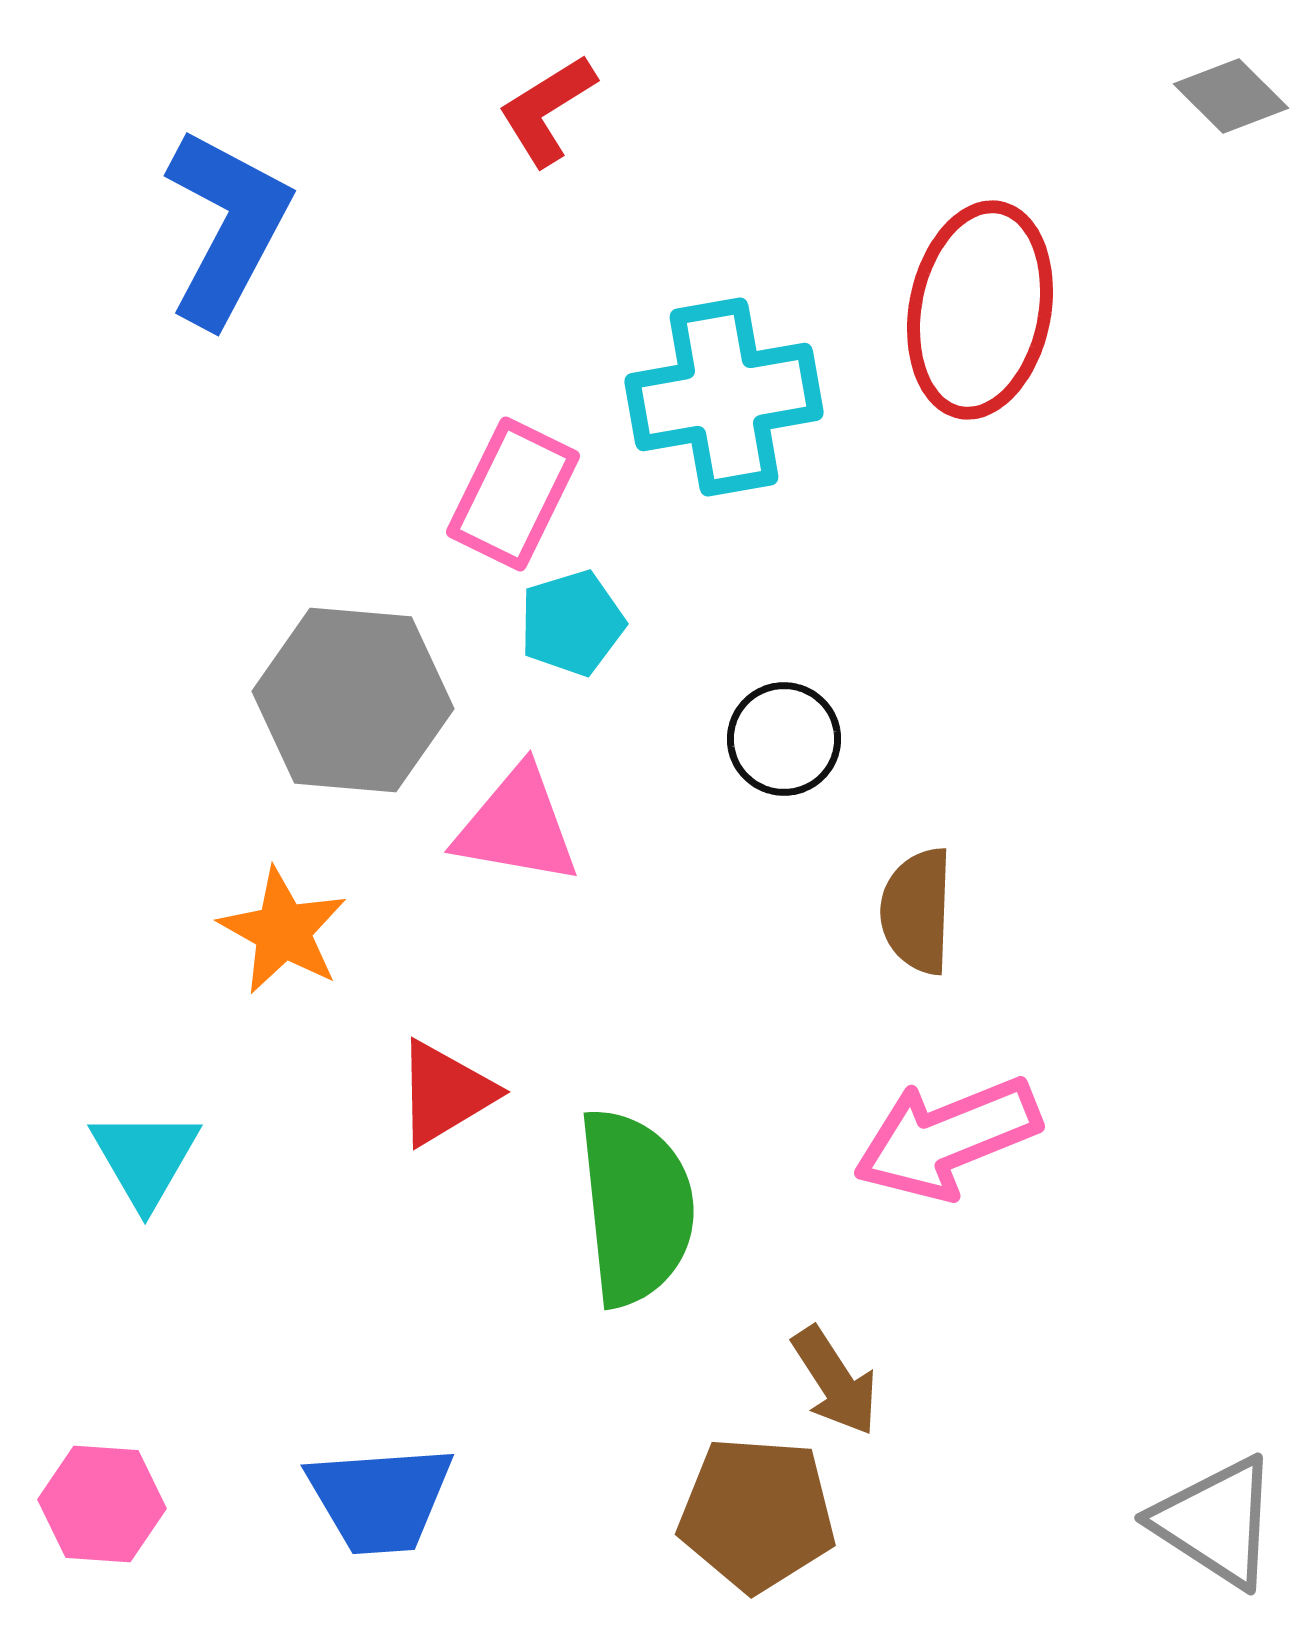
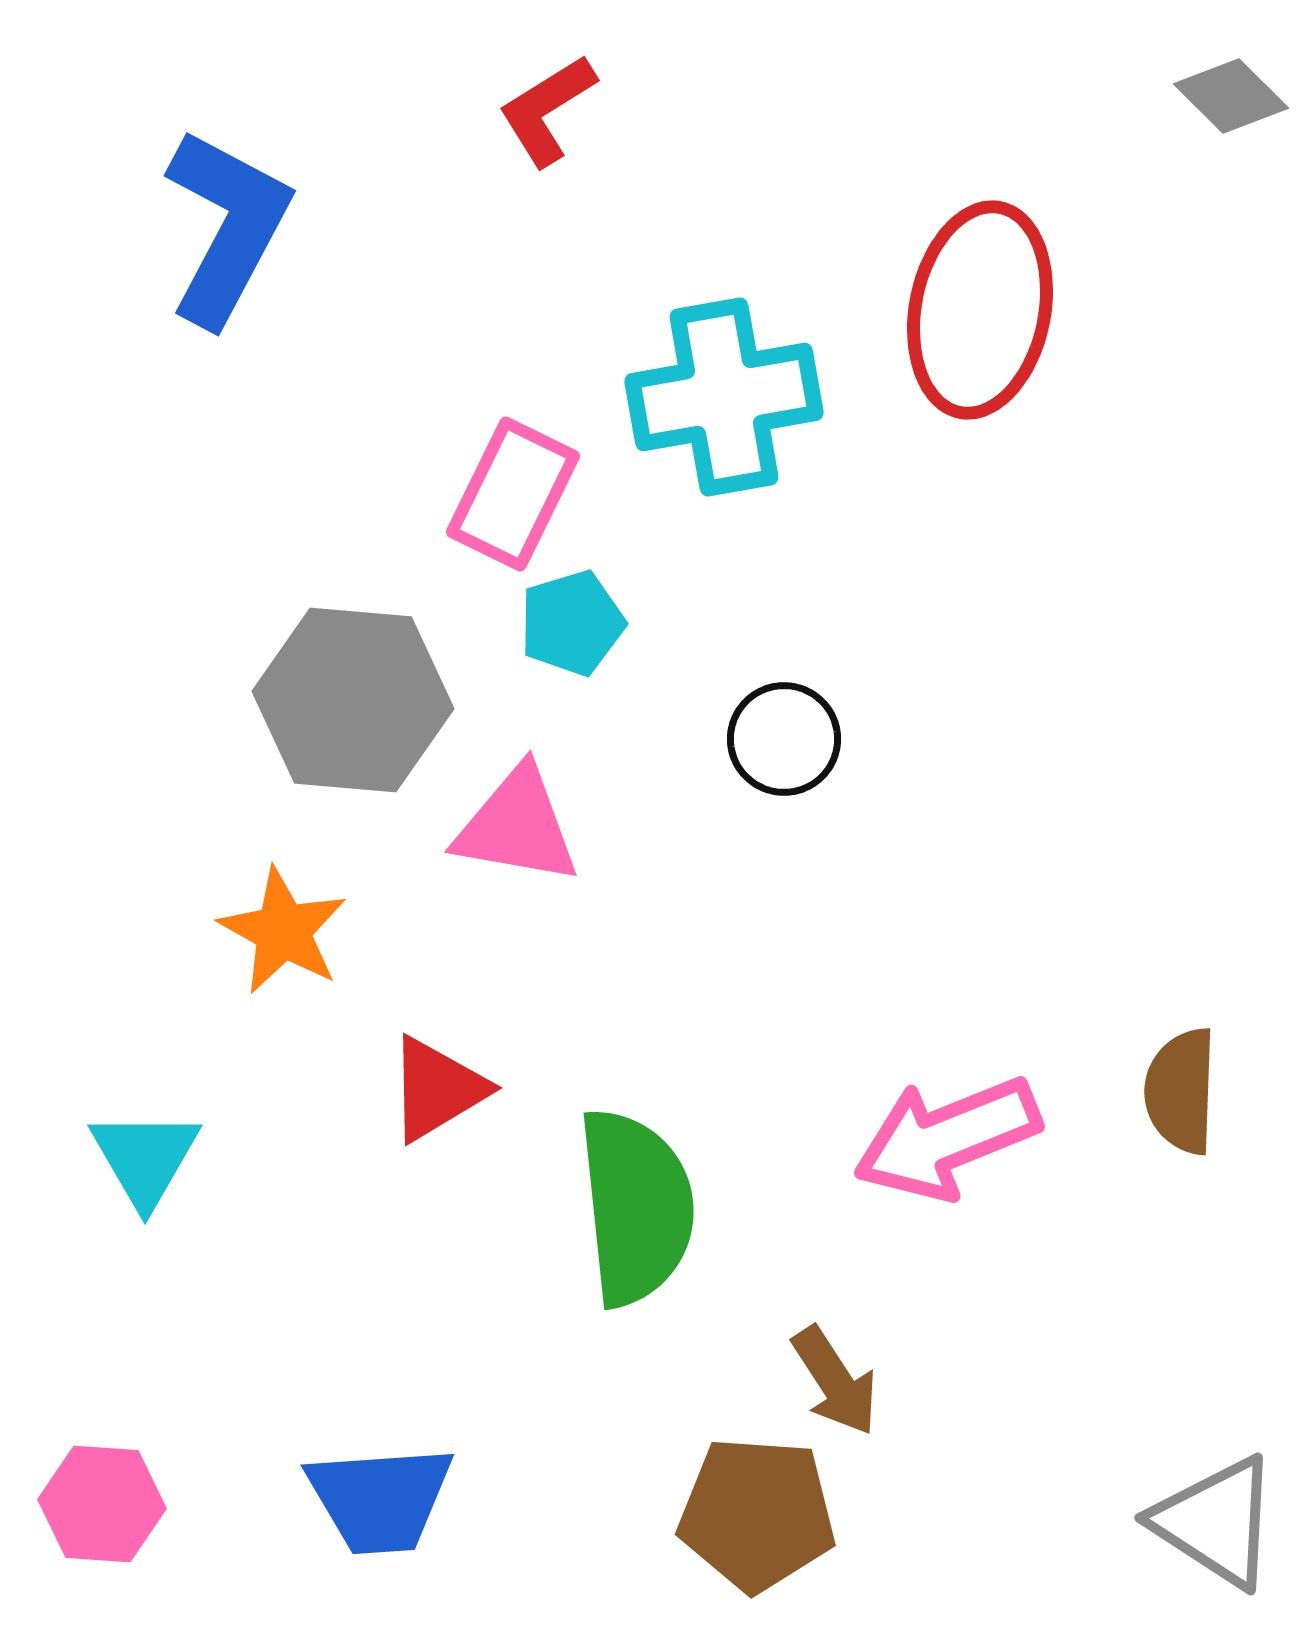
brown semicircle: moved 264 px right, 180 px down
red triangle: moved 8 px left, 4 px up
